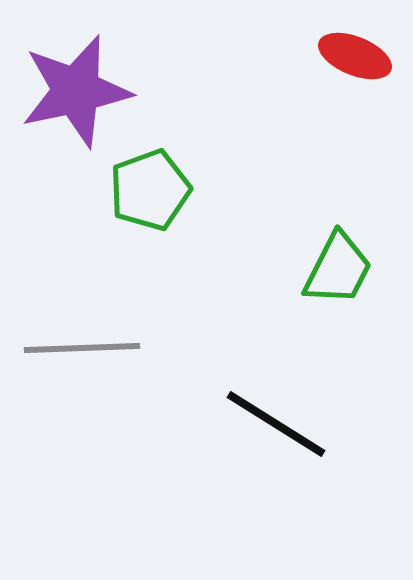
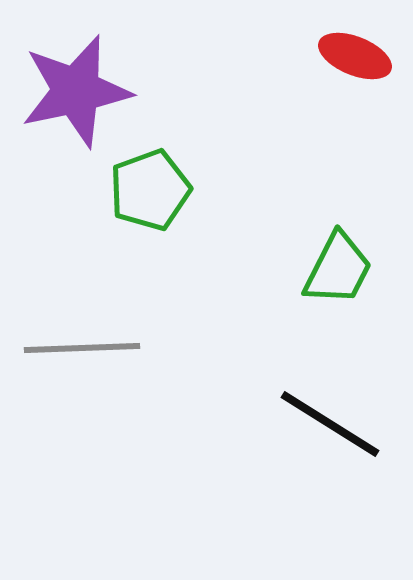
black line: moved 54 px right
